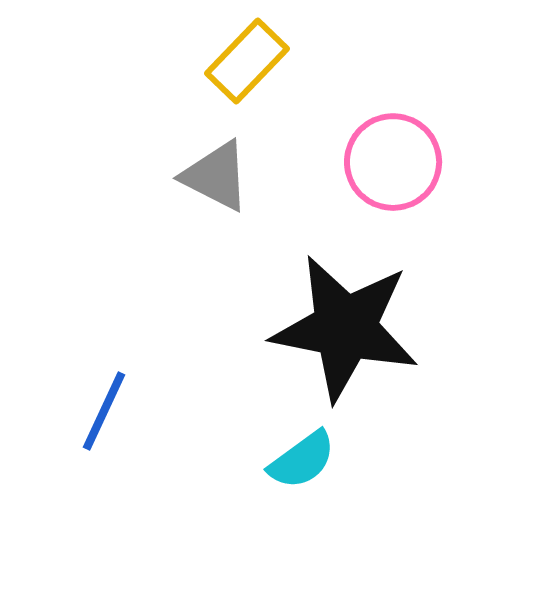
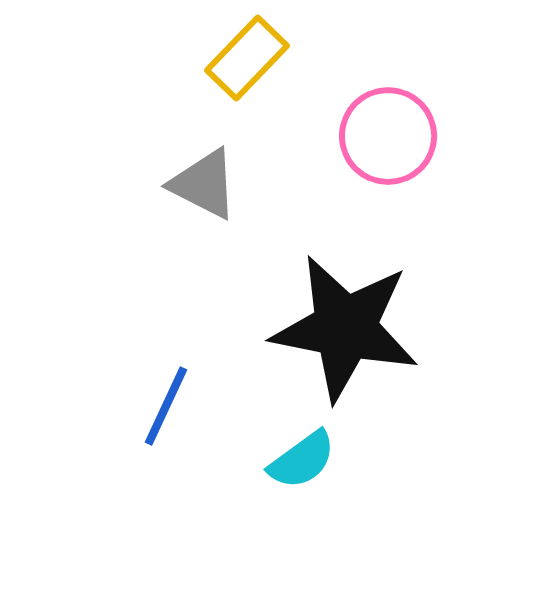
yellow rectangle: moved 3 px up
pink circle: moved 5 px left, 26 px up
gray triangle: moved 12 px left, 8 px down
blue line: moved 62 px right, 5 px up
